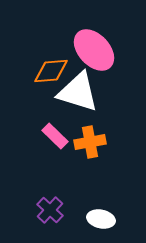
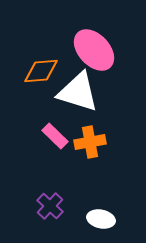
orange diamond: moved 10 px left
purple cross: moved 4 px up
